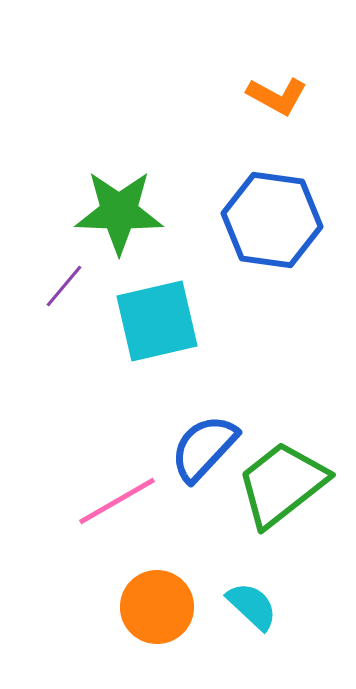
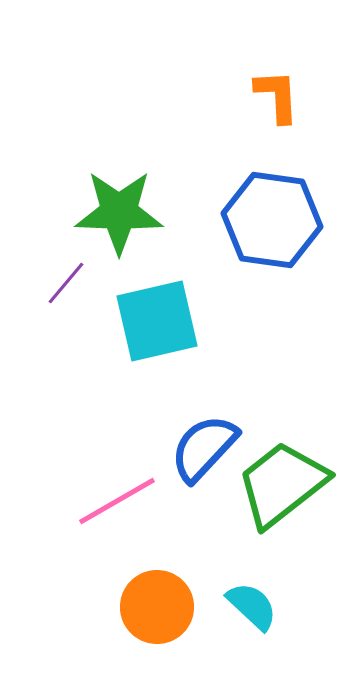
orange L-shape: rotated 122 degrees counterclockwise
purple line: moved 2 px right, 3 px up
